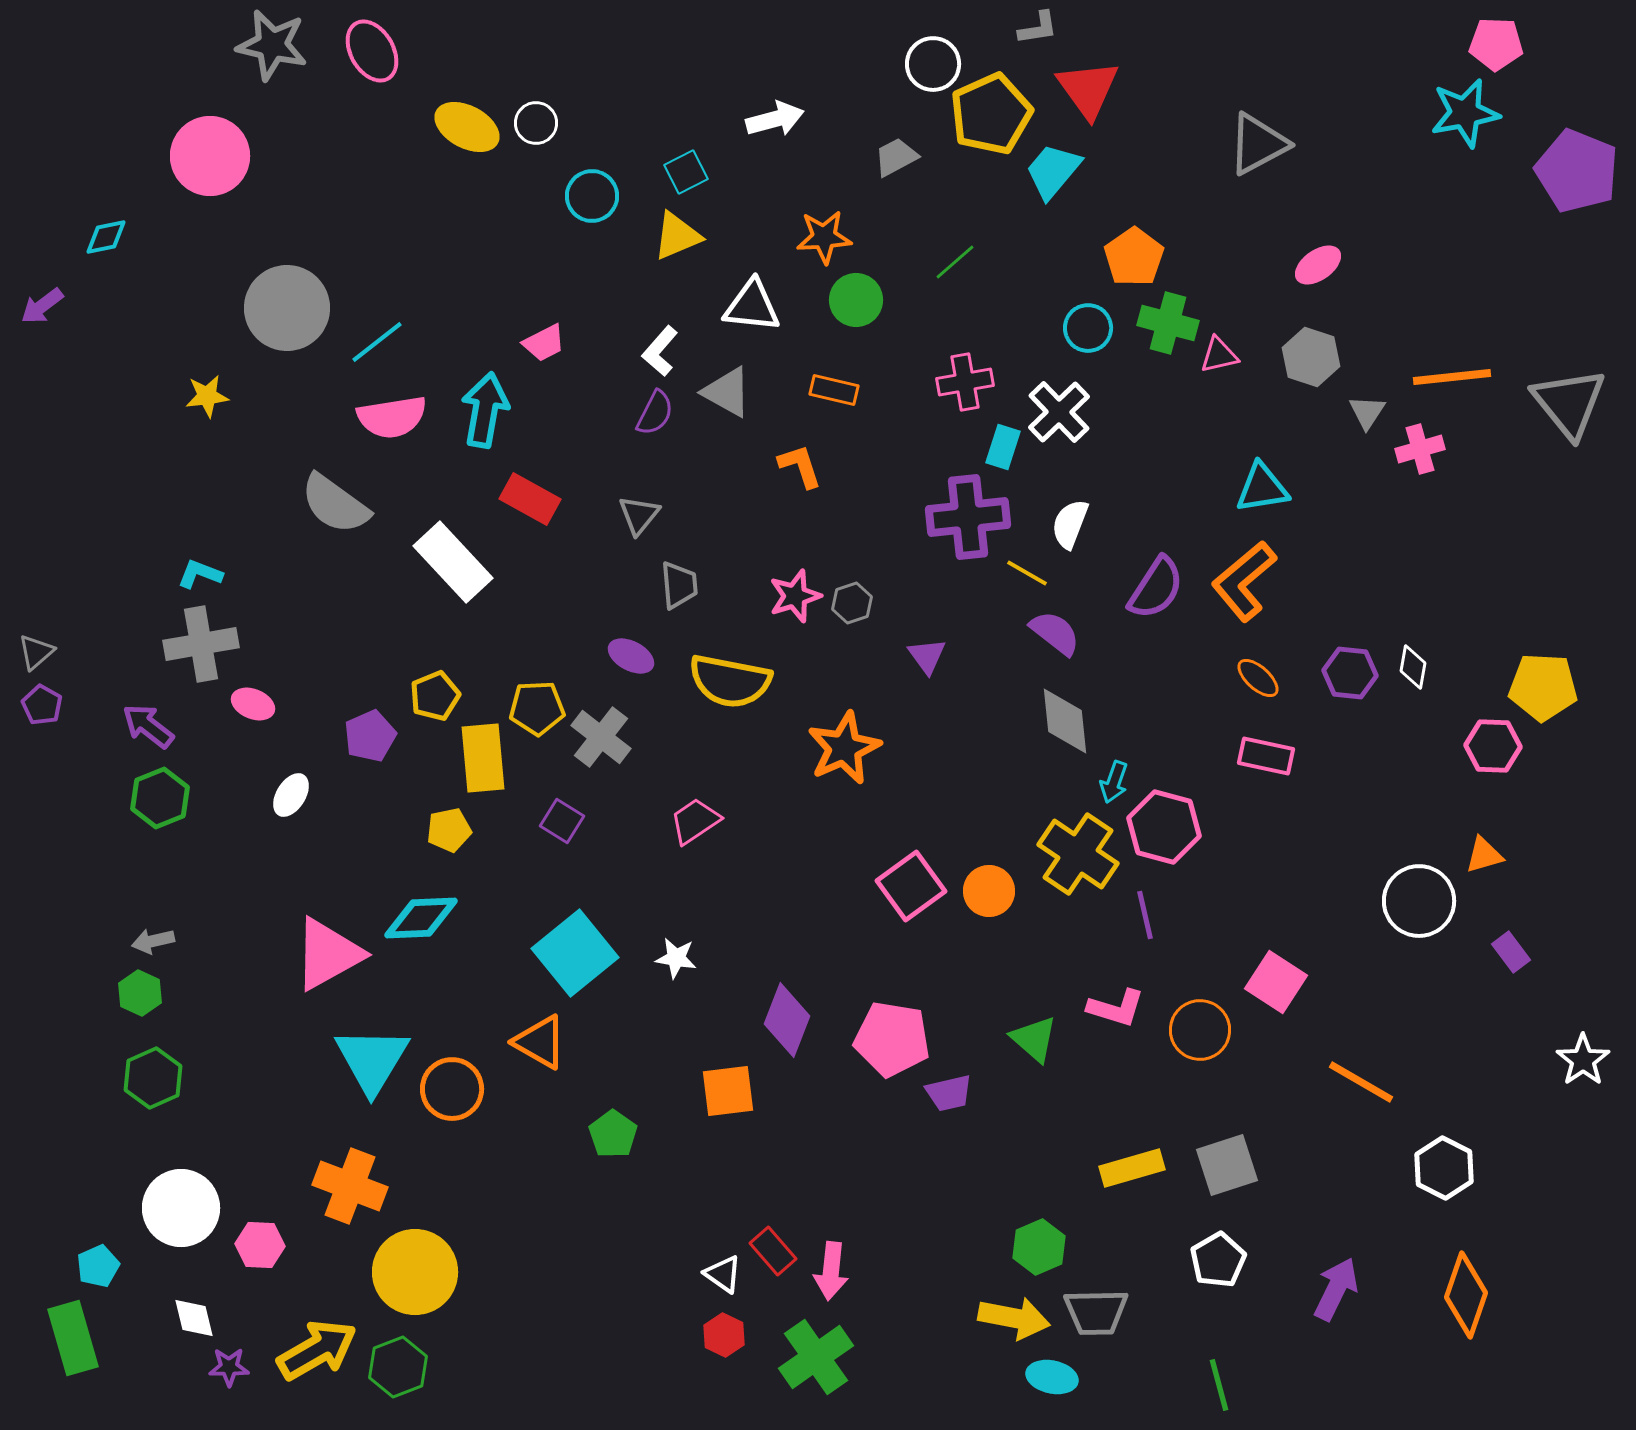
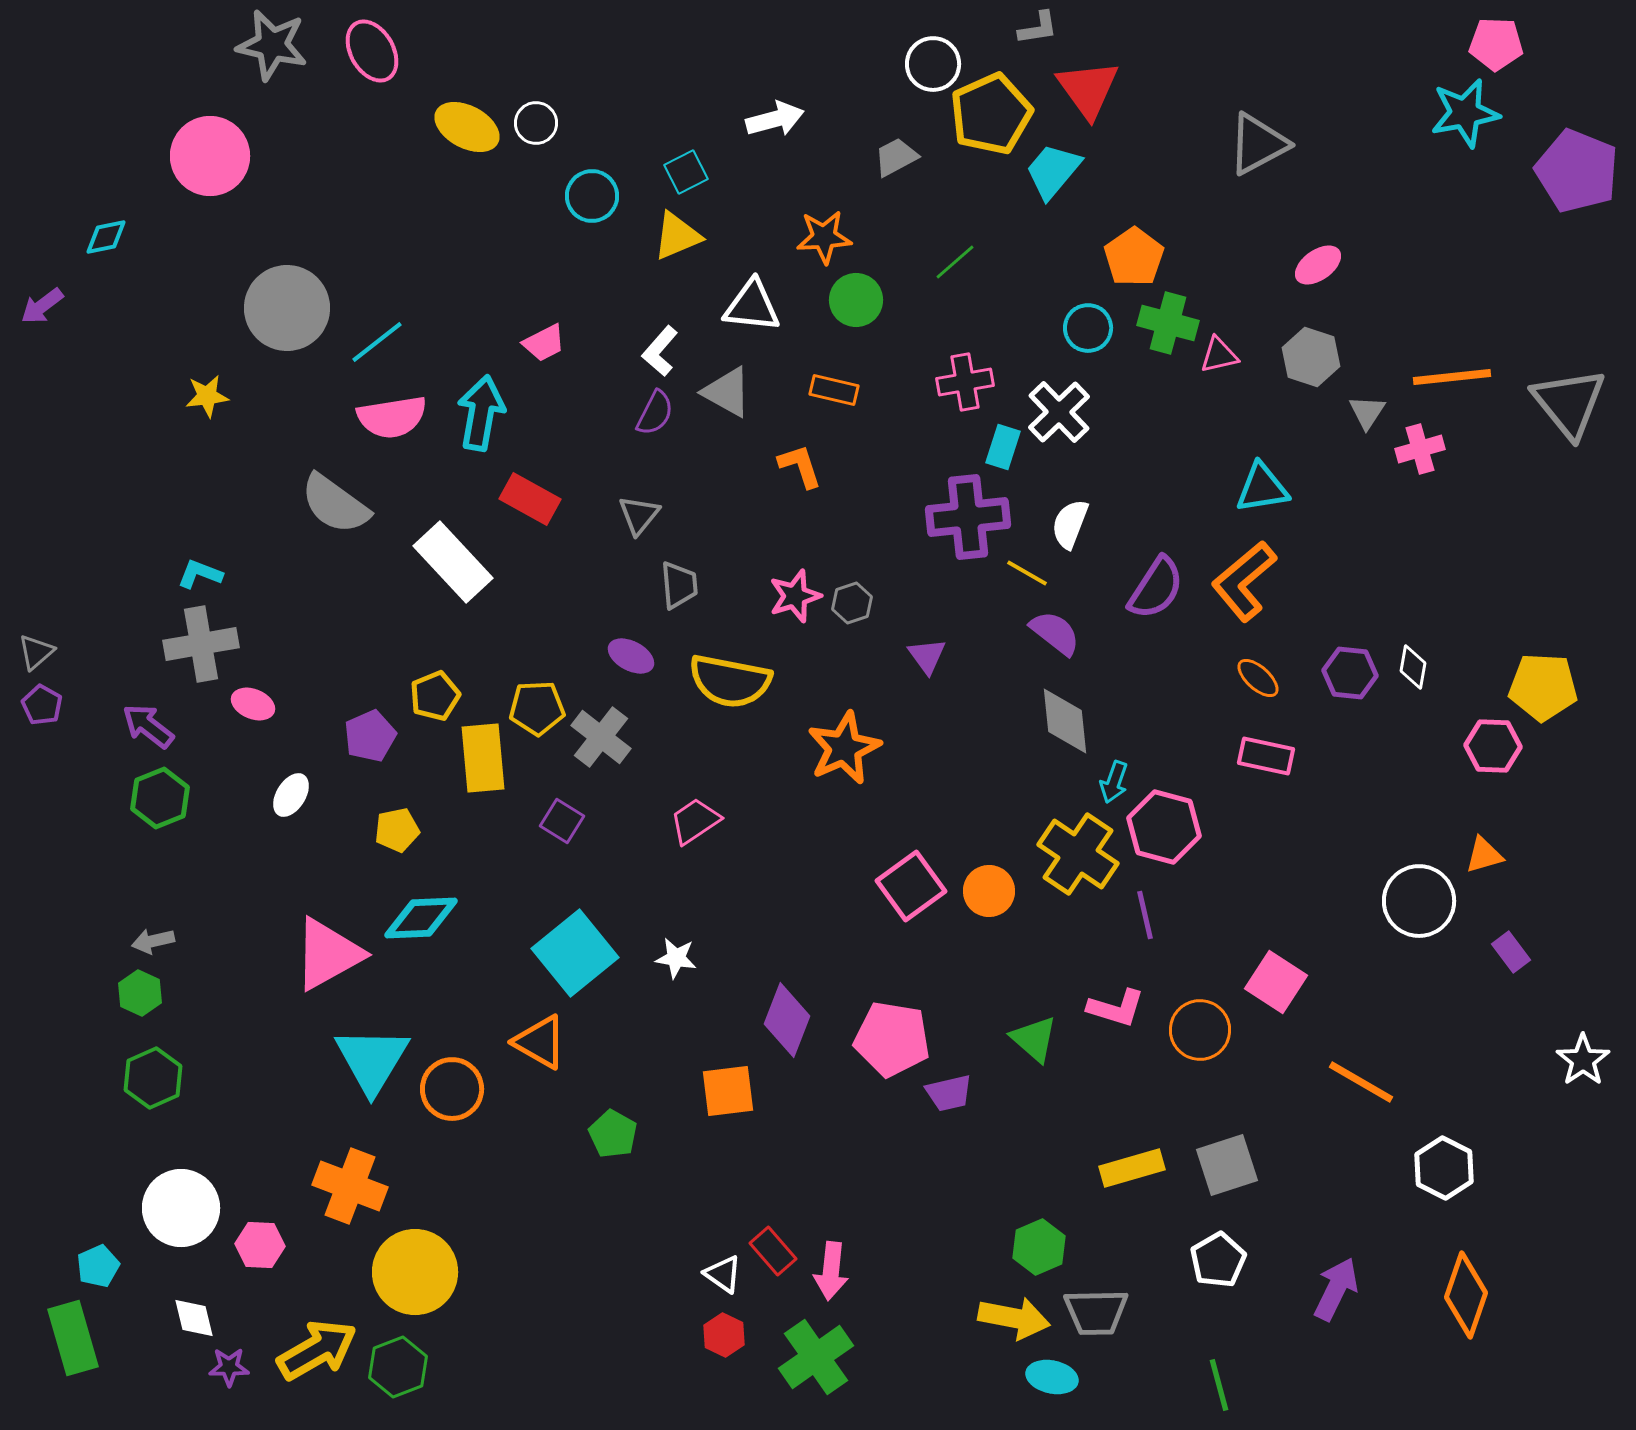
cyan arrow at (485, 410): moved 4 px left, 3 px down
yellow pentagon at (449, 830): moved 52 px left
green pentagon at (613, 1134): rotated 6 degrees counterclockwise
